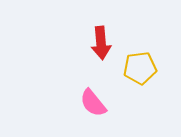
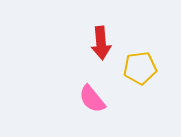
pink semicircle: moved 1 px left, 4 px up
